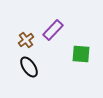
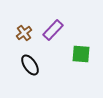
brown cross: moved 2 px left, 7 px up
black ellipse: moved 1 px right, 2 px up
